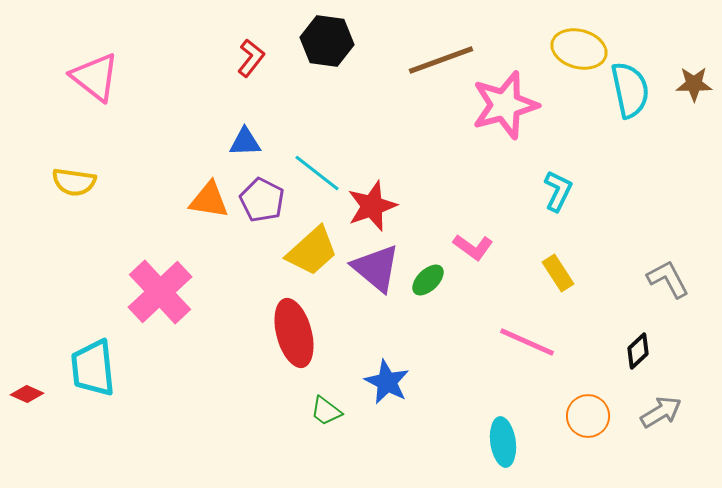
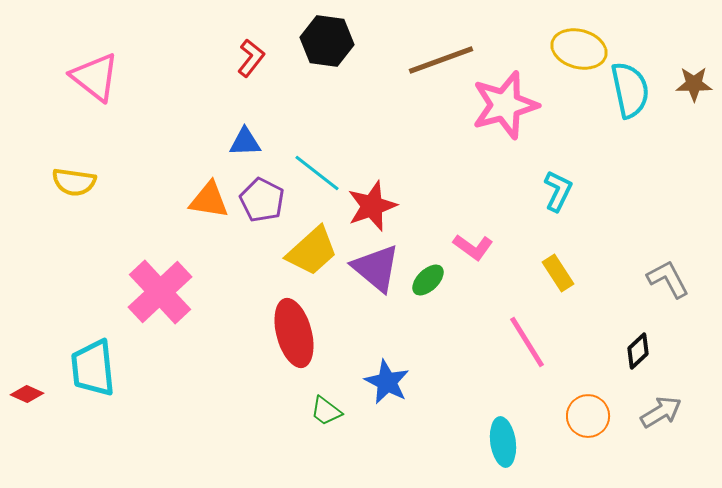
pink line: rotated 34 degrees clockwise
